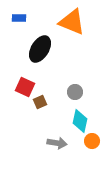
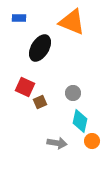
black ellipse: moved 1 px up
gray circle: moved 2 px left, 1 px down
